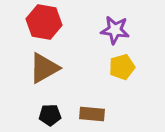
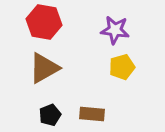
black pentagon: rotated 20 degrees counterclockwise
